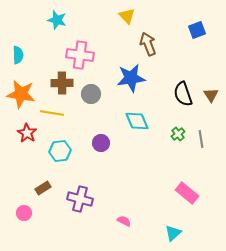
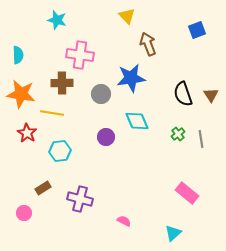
gray circle: moved 10 px right
purple circle: moved 5 px right, 6 px up
